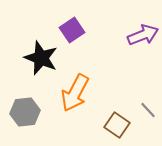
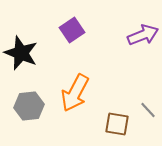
black star: moved 20 px left, 5 px up
gray hexagon: moved 4 px right, 6 px up
brown square: moved 1 px up; rotated 25 degrees counterclockwise
